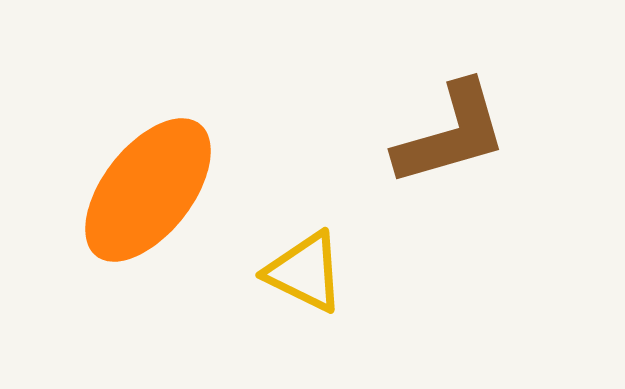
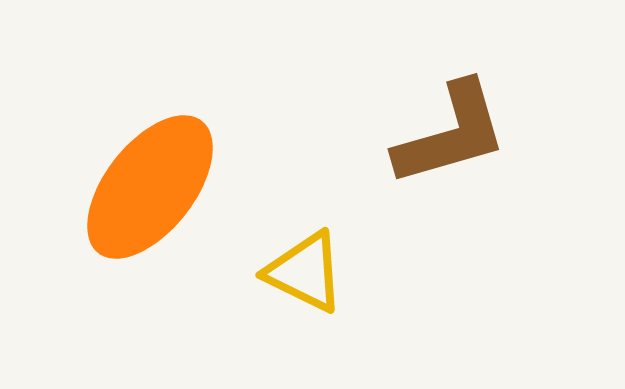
orange ellipse: moved 2 px right, 3 px up
